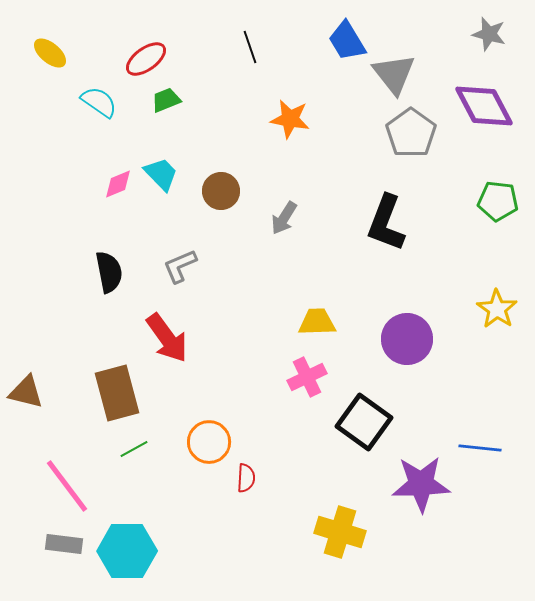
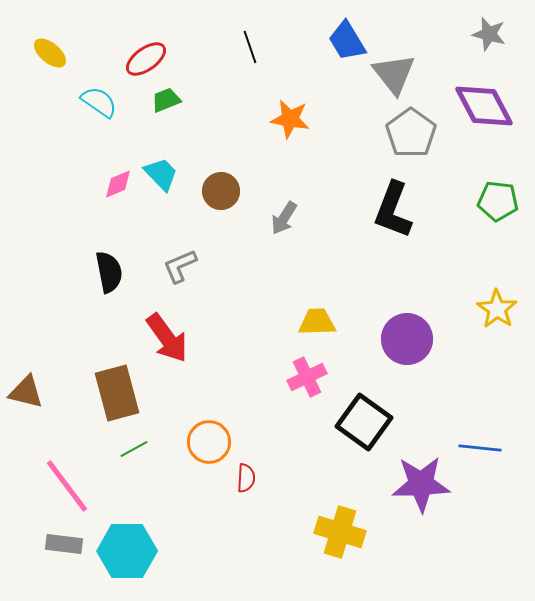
black L-shape: moved 7 px right, 13 px up
